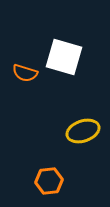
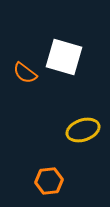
orange semicircle: rotated 20 degrees clockwise
yellow ellipse: moved 1 px up
